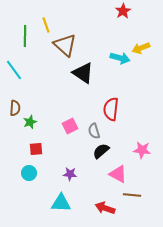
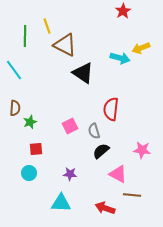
yellow line: moved 1 px right, 1 px down
brown triangle: rotated 15 degrees counterclockwise
